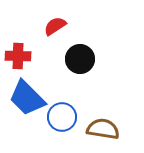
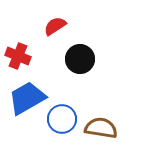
red cross: rotated 20 degrees clockwise
blue trapezoid: rotated 105 degrees clockwise
blue circle: moved 2 px down
brown semicircle: moved 2 px left, 1 px up
